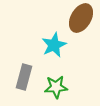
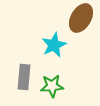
gray rectangle: rotated 10 degrees counterclockwise
green star: moved 4 px left, 1 px up
